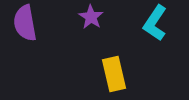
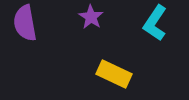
yellow rectangle: rotated 52 degrees counterclockwise
